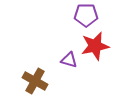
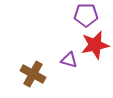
red star: moved 1 px up
brown cross: moved 2 px left, 7 px up
